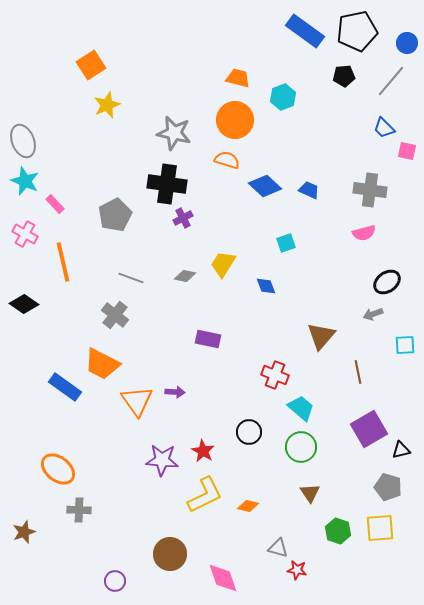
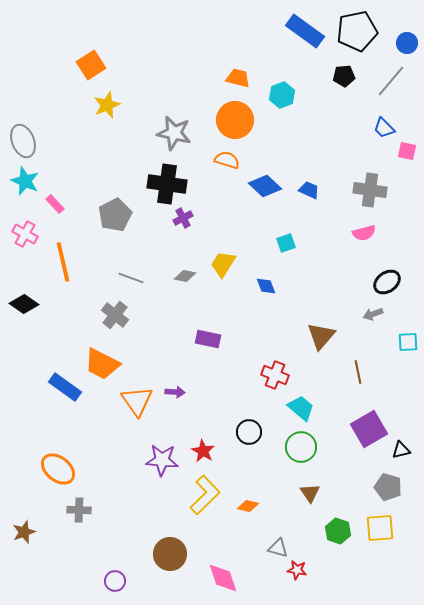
cyan hexagon at (283, 97): moved 1 px left, 2 px up
cyan square at (405, 345): moved 3 px right, 3 px up
yellow L-shape at (205, 495): rotated 18 degrees counterclockwise
